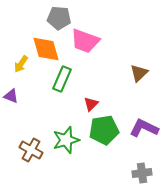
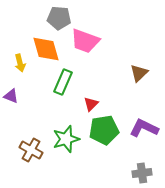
yellow arrow: moved 1 px left, 1 px up; rotated 48 degrees counterclockwise
green rectangle: moved 1 px right, 3 px down
green star: moved 1 px up
